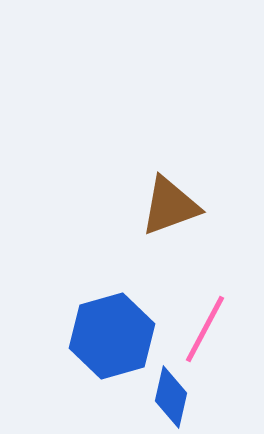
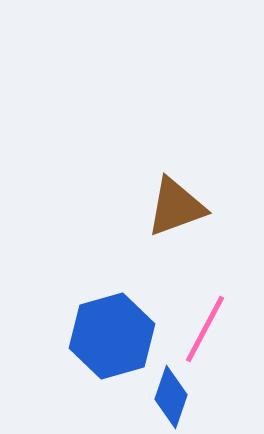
brown triangle: moved 6 px right, 1 px down
blue diamond: rotated 6 degrees clockwise
